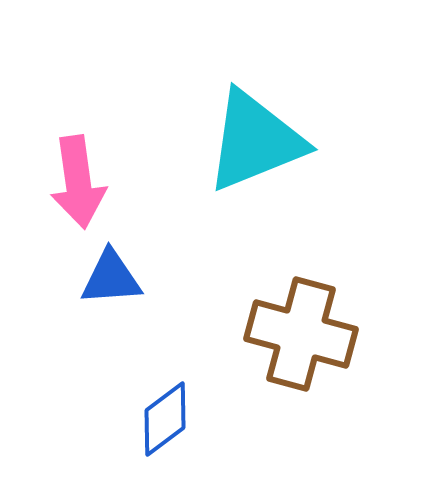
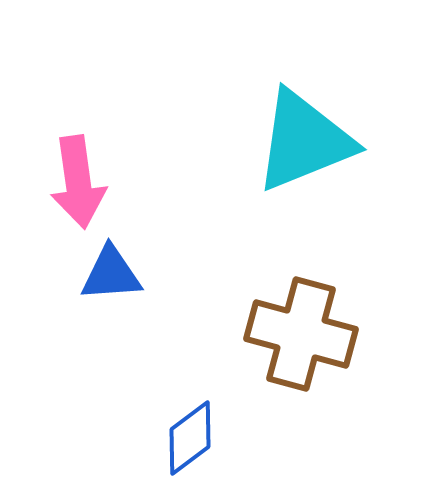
cyan triangle: moved 49 px right
blue triangle: moved 4 px up
blue diamond: moved 25 px right, 19 px down
